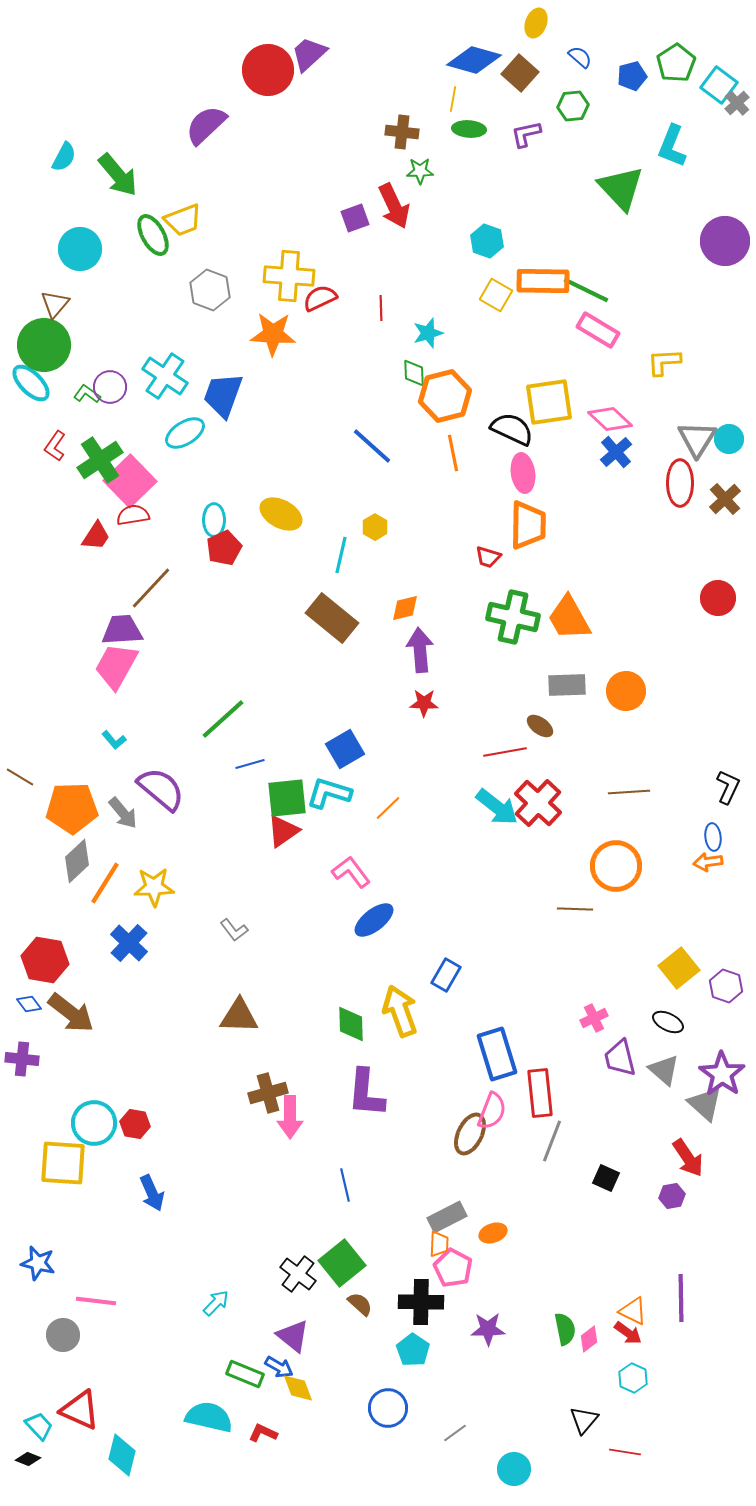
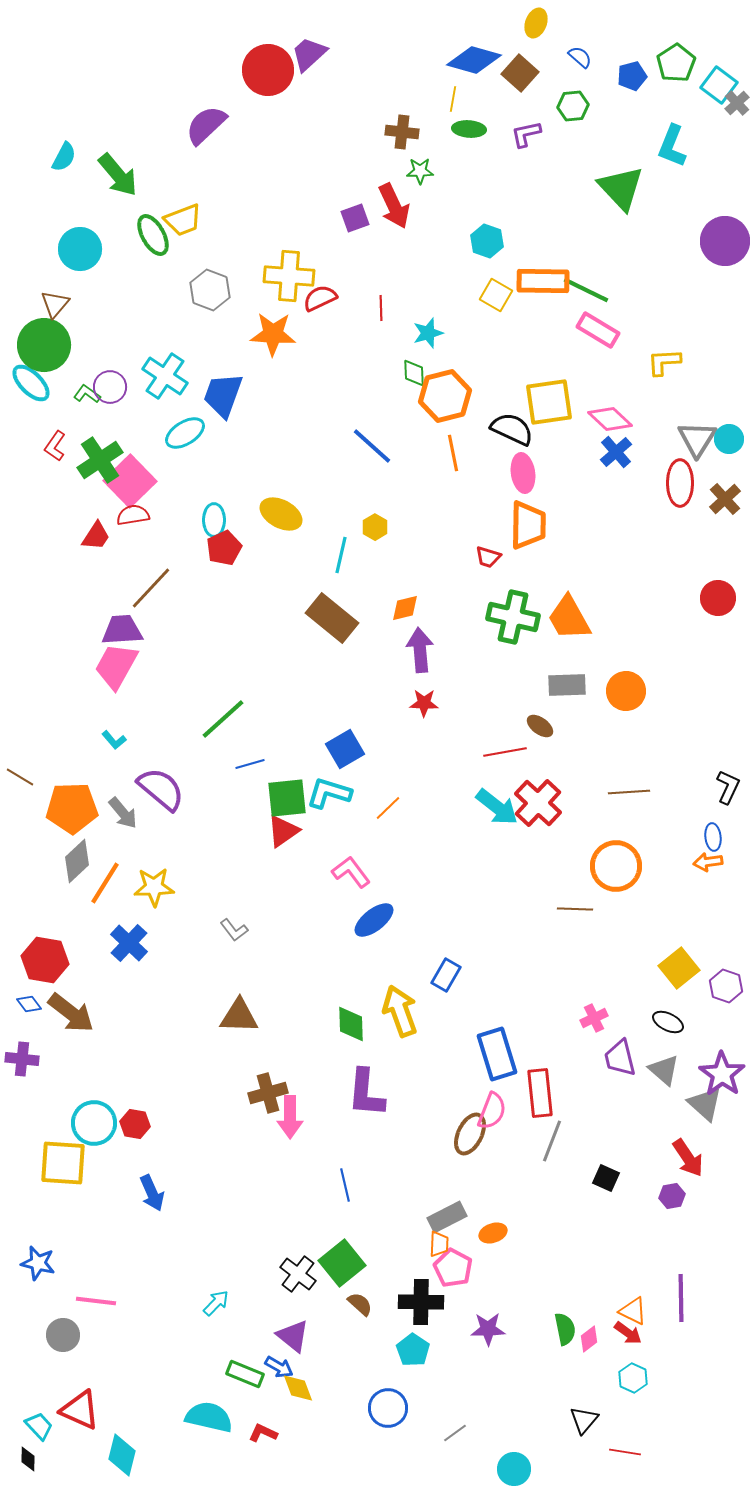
black diamond at (28, 1459): rotated 70 degrees clockwise
